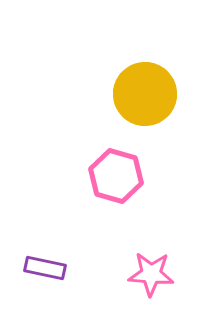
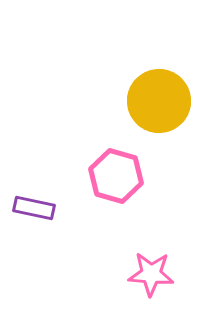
yellow circle: moved 14 px right, 7 px down
purple rectangle: moved 11 px left, 60 px up
